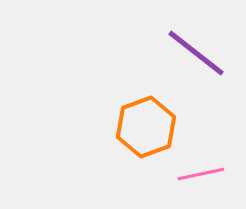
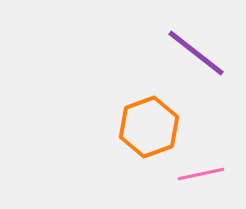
orange hexagon: moved 3 px right
